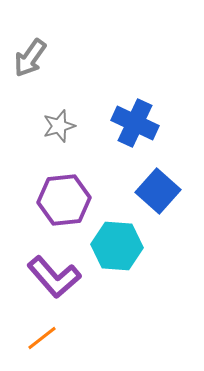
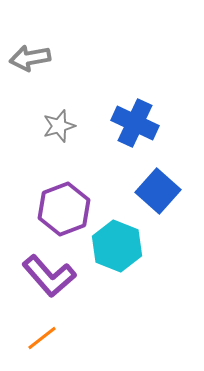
gray arrow: rotated 45 degrees clockwise
purple hexagon: moved 9 px down; rotated 15 degrees counterclockwise
cyan hexagon: rotated 18 degrees clockwise
purple L-shape: moved 5 px left, 1 px up
